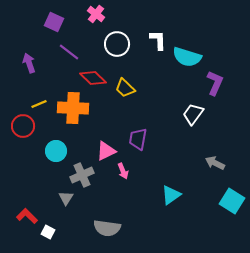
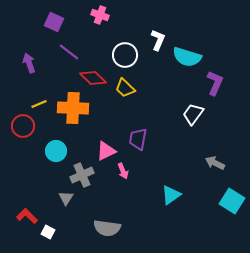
pink cross: moved 4 px right, 1 px down; rotated 18 degrees counterclockwise
white L-shape: rotated 25 degrees clockwise
white circle: moved 8 px right, 11 px down
